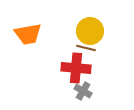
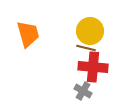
orange trapezoid: rotated 96 degrees counterclockwise
red cross: moved 17 px right, 1 px up
